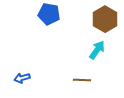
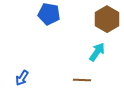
brown hexagon: moved 2 px right
cyan arrow: moved 2 px down
blue arrow: rotated 42 degrees counterclockwise
